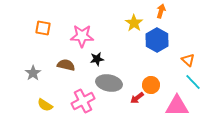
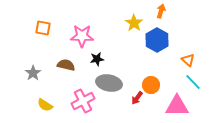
red arrow: rotated 16 degrees counterclockwise
